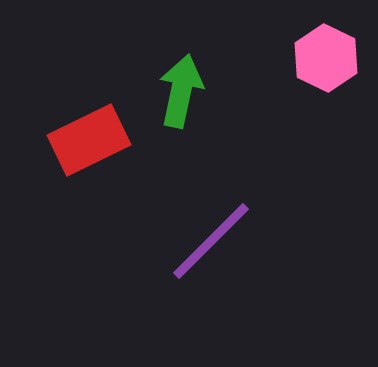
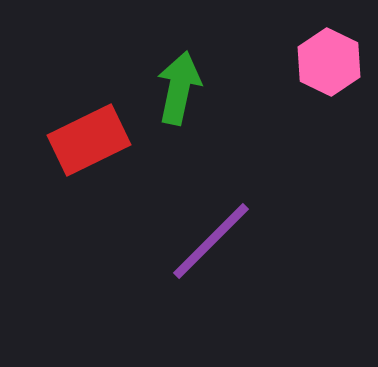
pink hexagon: moved 3 px right, 4 px down
green arrow: moved 2 px left, 3 px up
